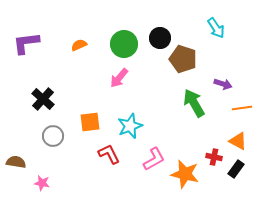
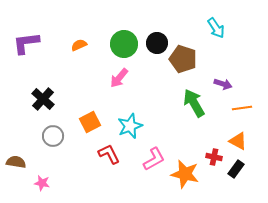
black circle: moved 3 px left, 5 px down
orange square: rotated 20 degrees counterclockwise
